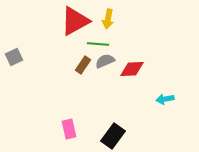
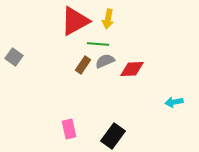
gray square: rotated 30 degrees counterclockwise
cyan arrow: moved 9 px right, 3 px down
